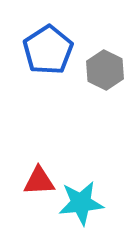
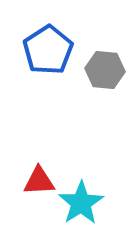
gray hexagon: rotated 21 degrees counterclockwise
cyan star: rotated 27 degrees counterclockwise
